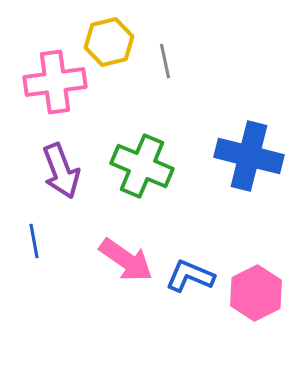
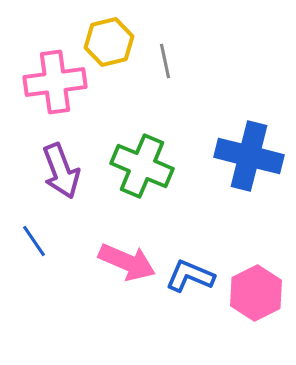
blue line: rotated 24 degrees counterclockwise
pink arrow: moved 1 px right, 2 px down; rotated 12 degrees counterclockwise
